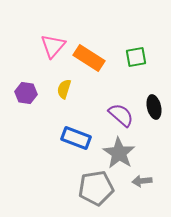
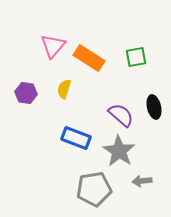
gray star: moved 2 px up
gray pentagon: moved 2 px left, 1 px down
